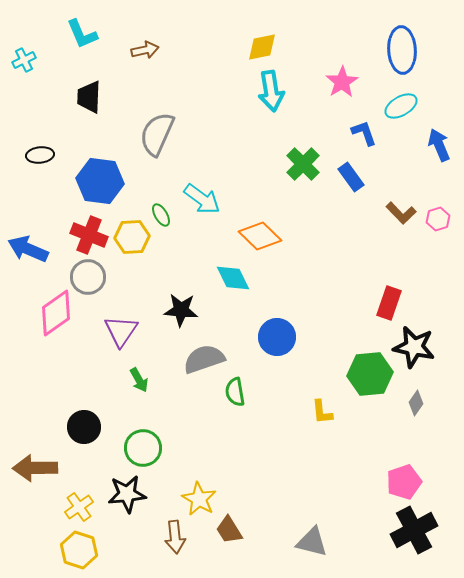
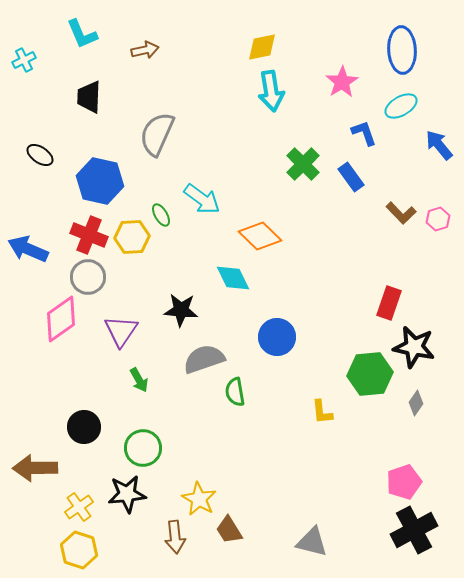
blue arrow at (439, 145): rotated 16 degrees counterclockwise
black ellipse at (40, 155): rotated 40 degrees clockwise
blue hexagon at (100, 181): rotated 6 degrees clockwise
pink diamond at (56, 313): moved 5 px right, 6 px down
